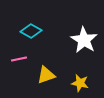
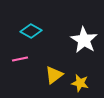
pink line: moved 1 px right
yellow triangle: moved 8 px right; rotated 18 degrees counterclockwise
